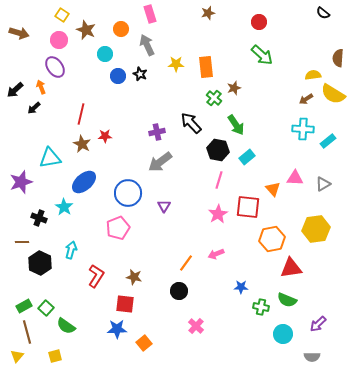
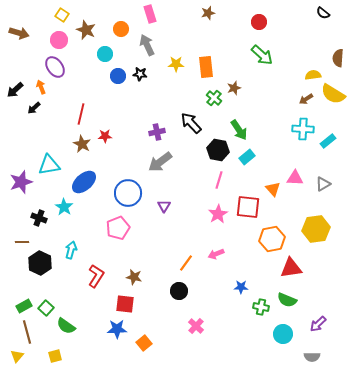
black star at (140, 74): rotated 16 degrees counterclockwise
green arrow at (236, 125): moved 3 px right, 5 px down
cyan triangle at (50, 158): moved 1 px left, 7 px down
